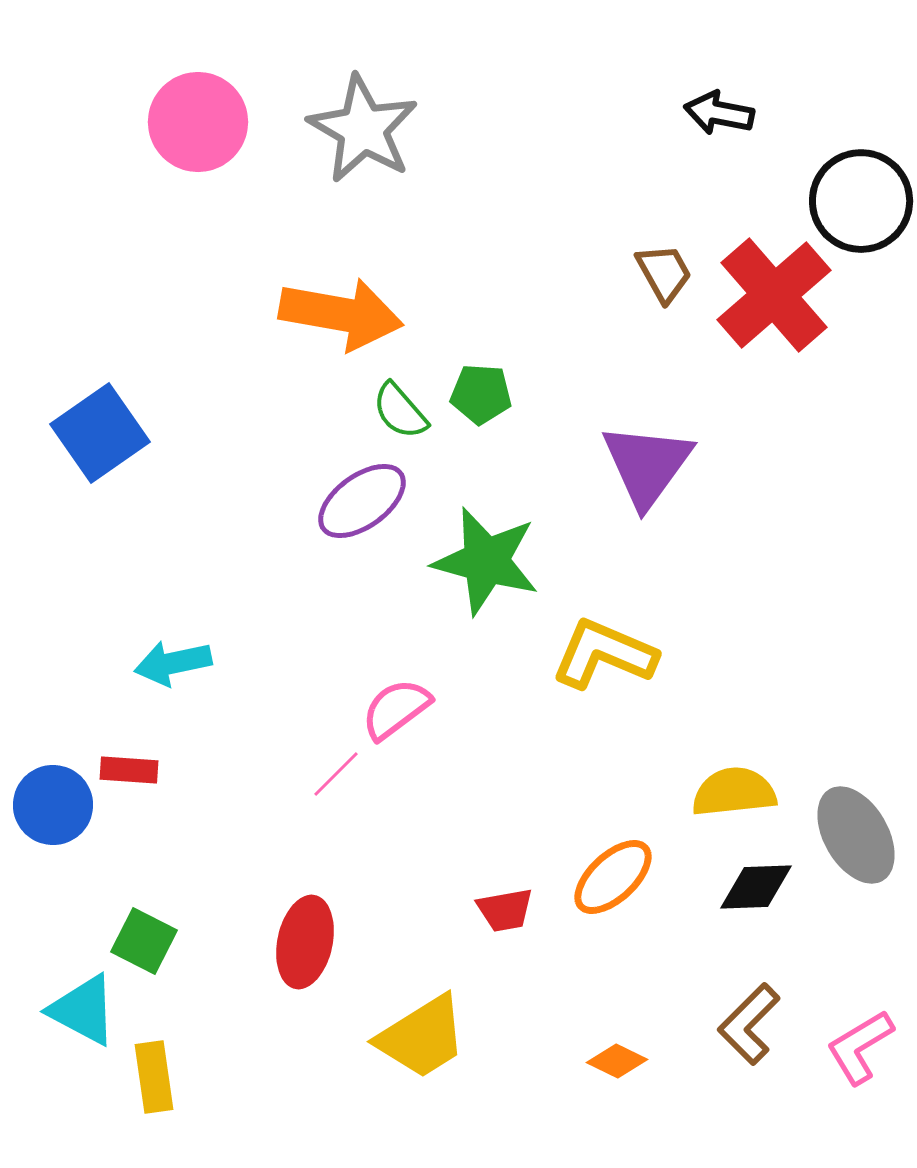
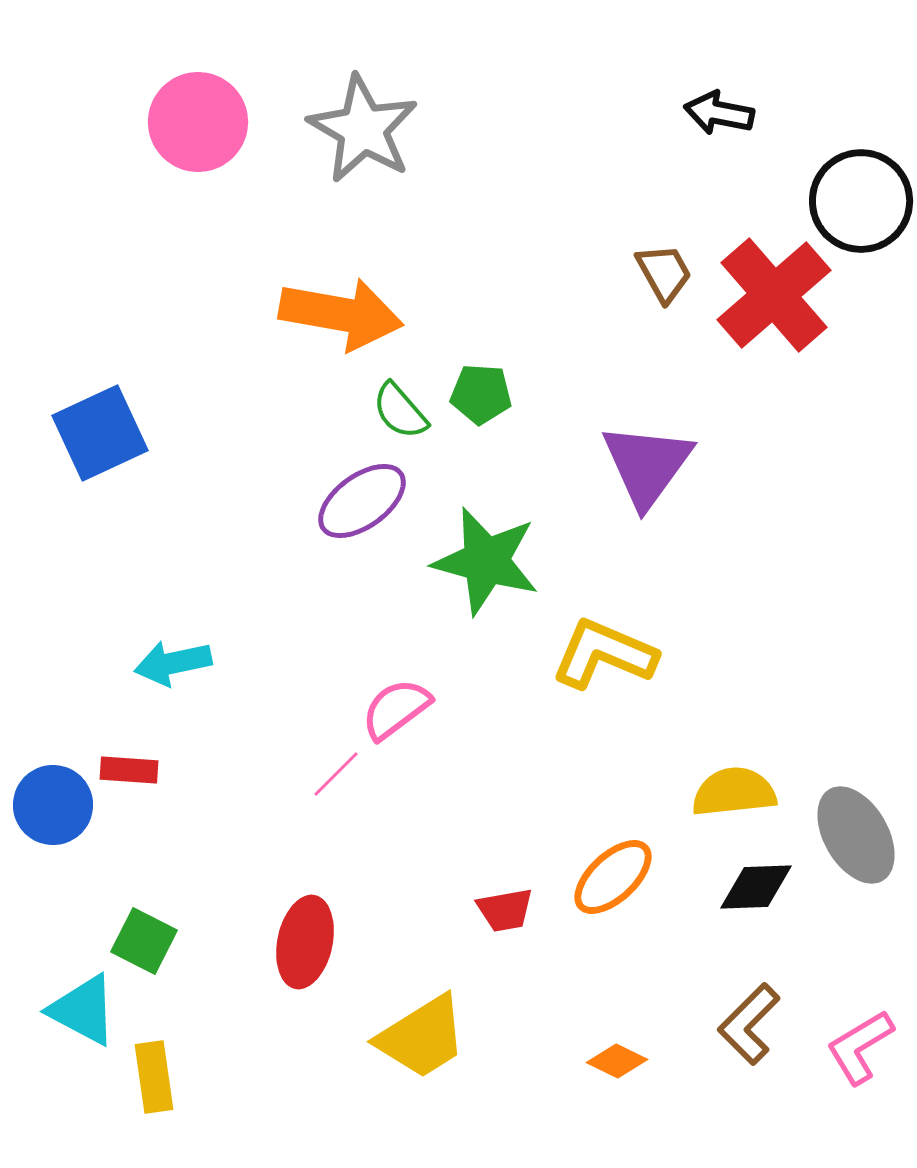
blue square: rotated 10 degrees clockwise
